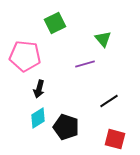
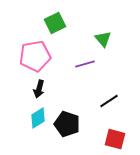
pink pentagon: moved 10 px right; rotated 16 degrees counterclockwise
black pentagon: moved 1 px right, 3 px up
